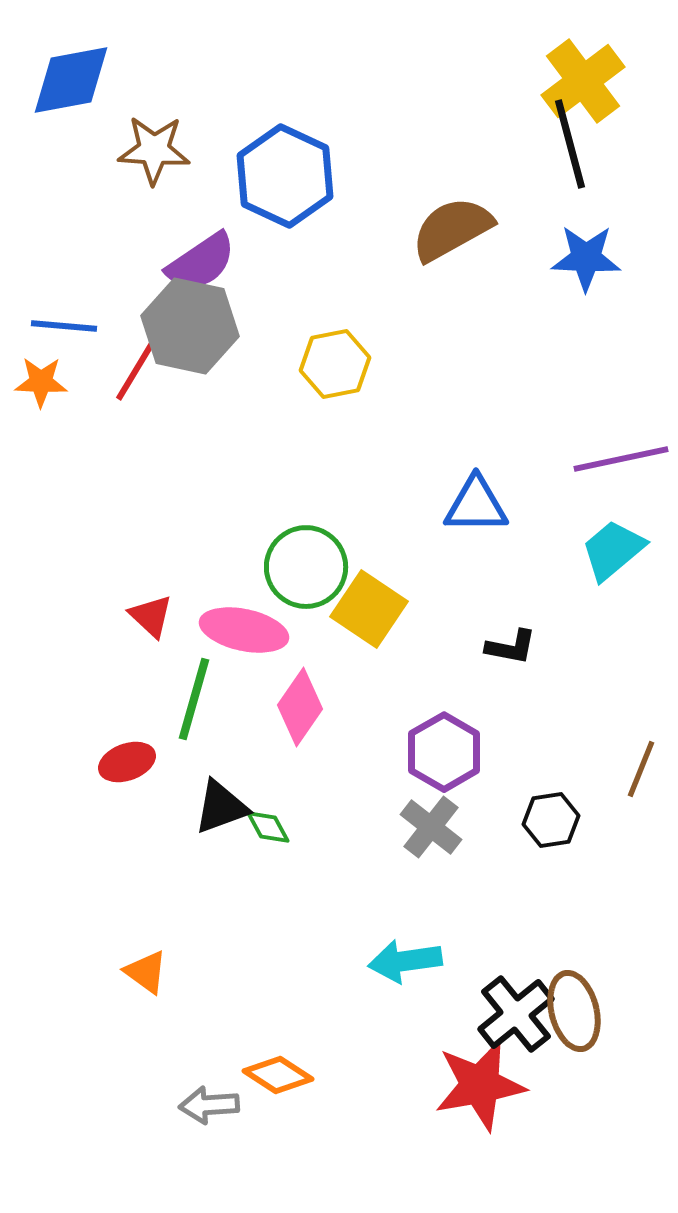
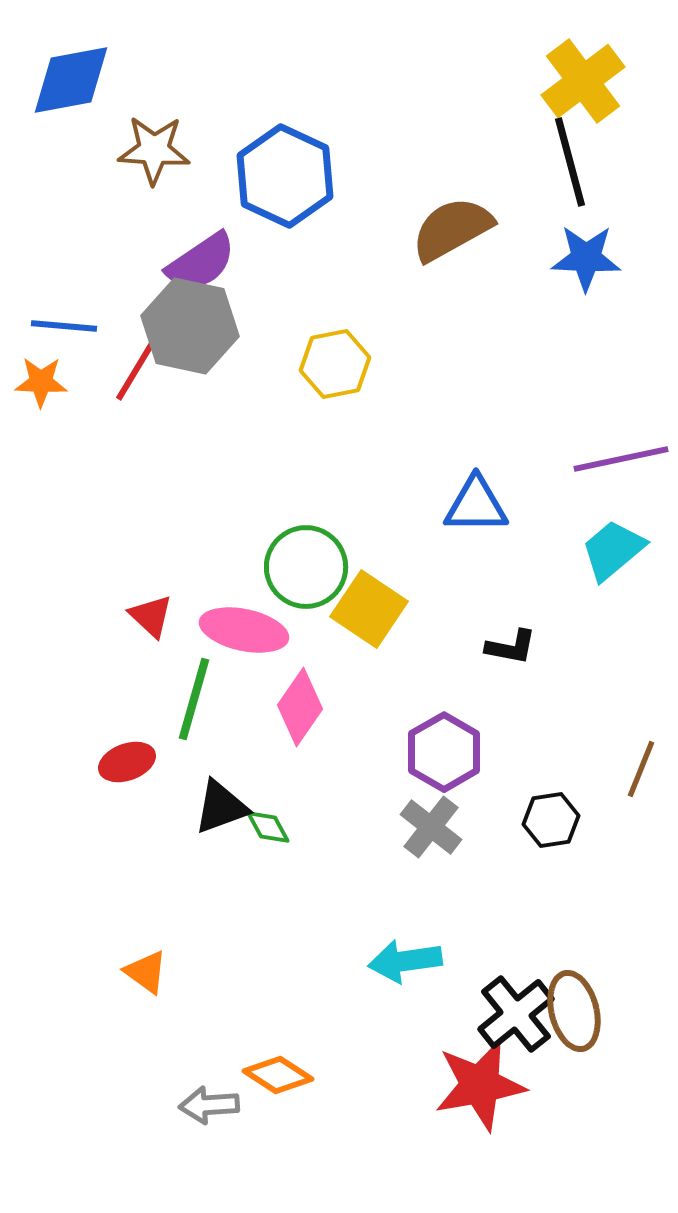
black line: moved 18 px down
